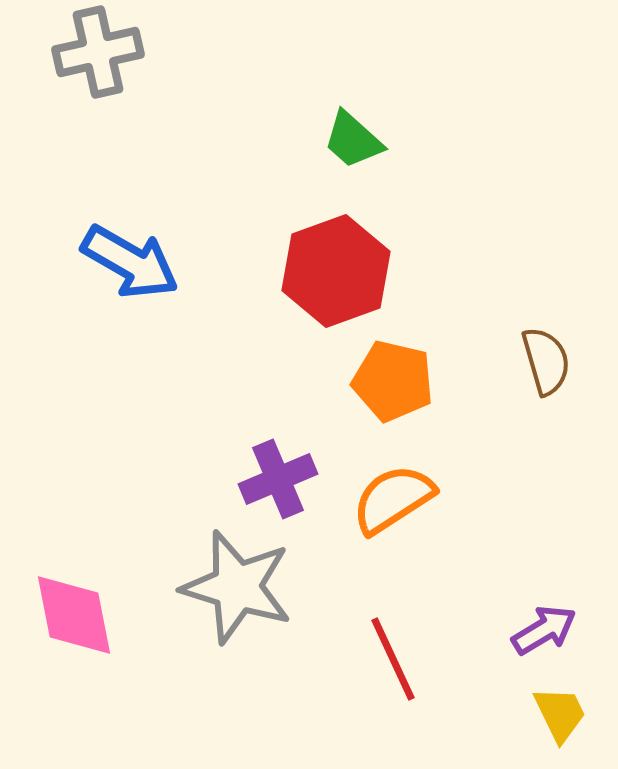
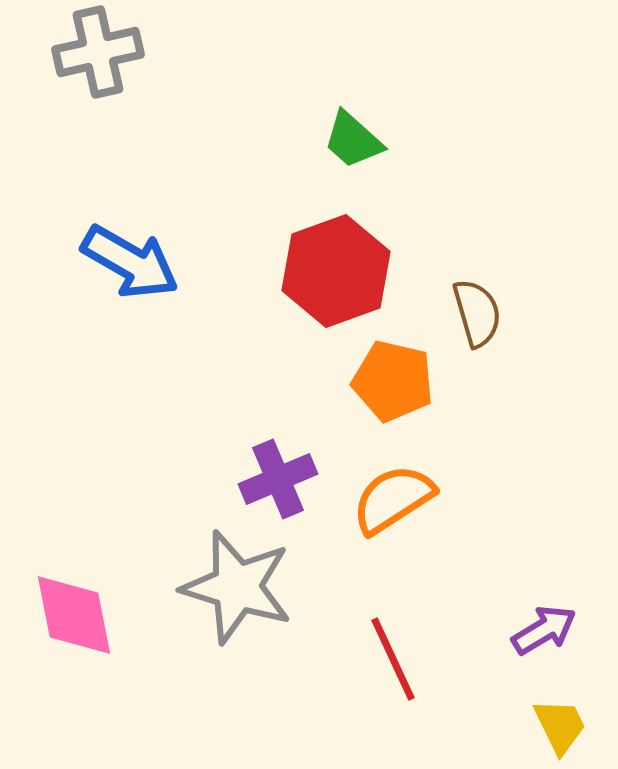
brown semicircle: moved 69 px left, 48 px up
yellow trapezoid: moved 12 px down
